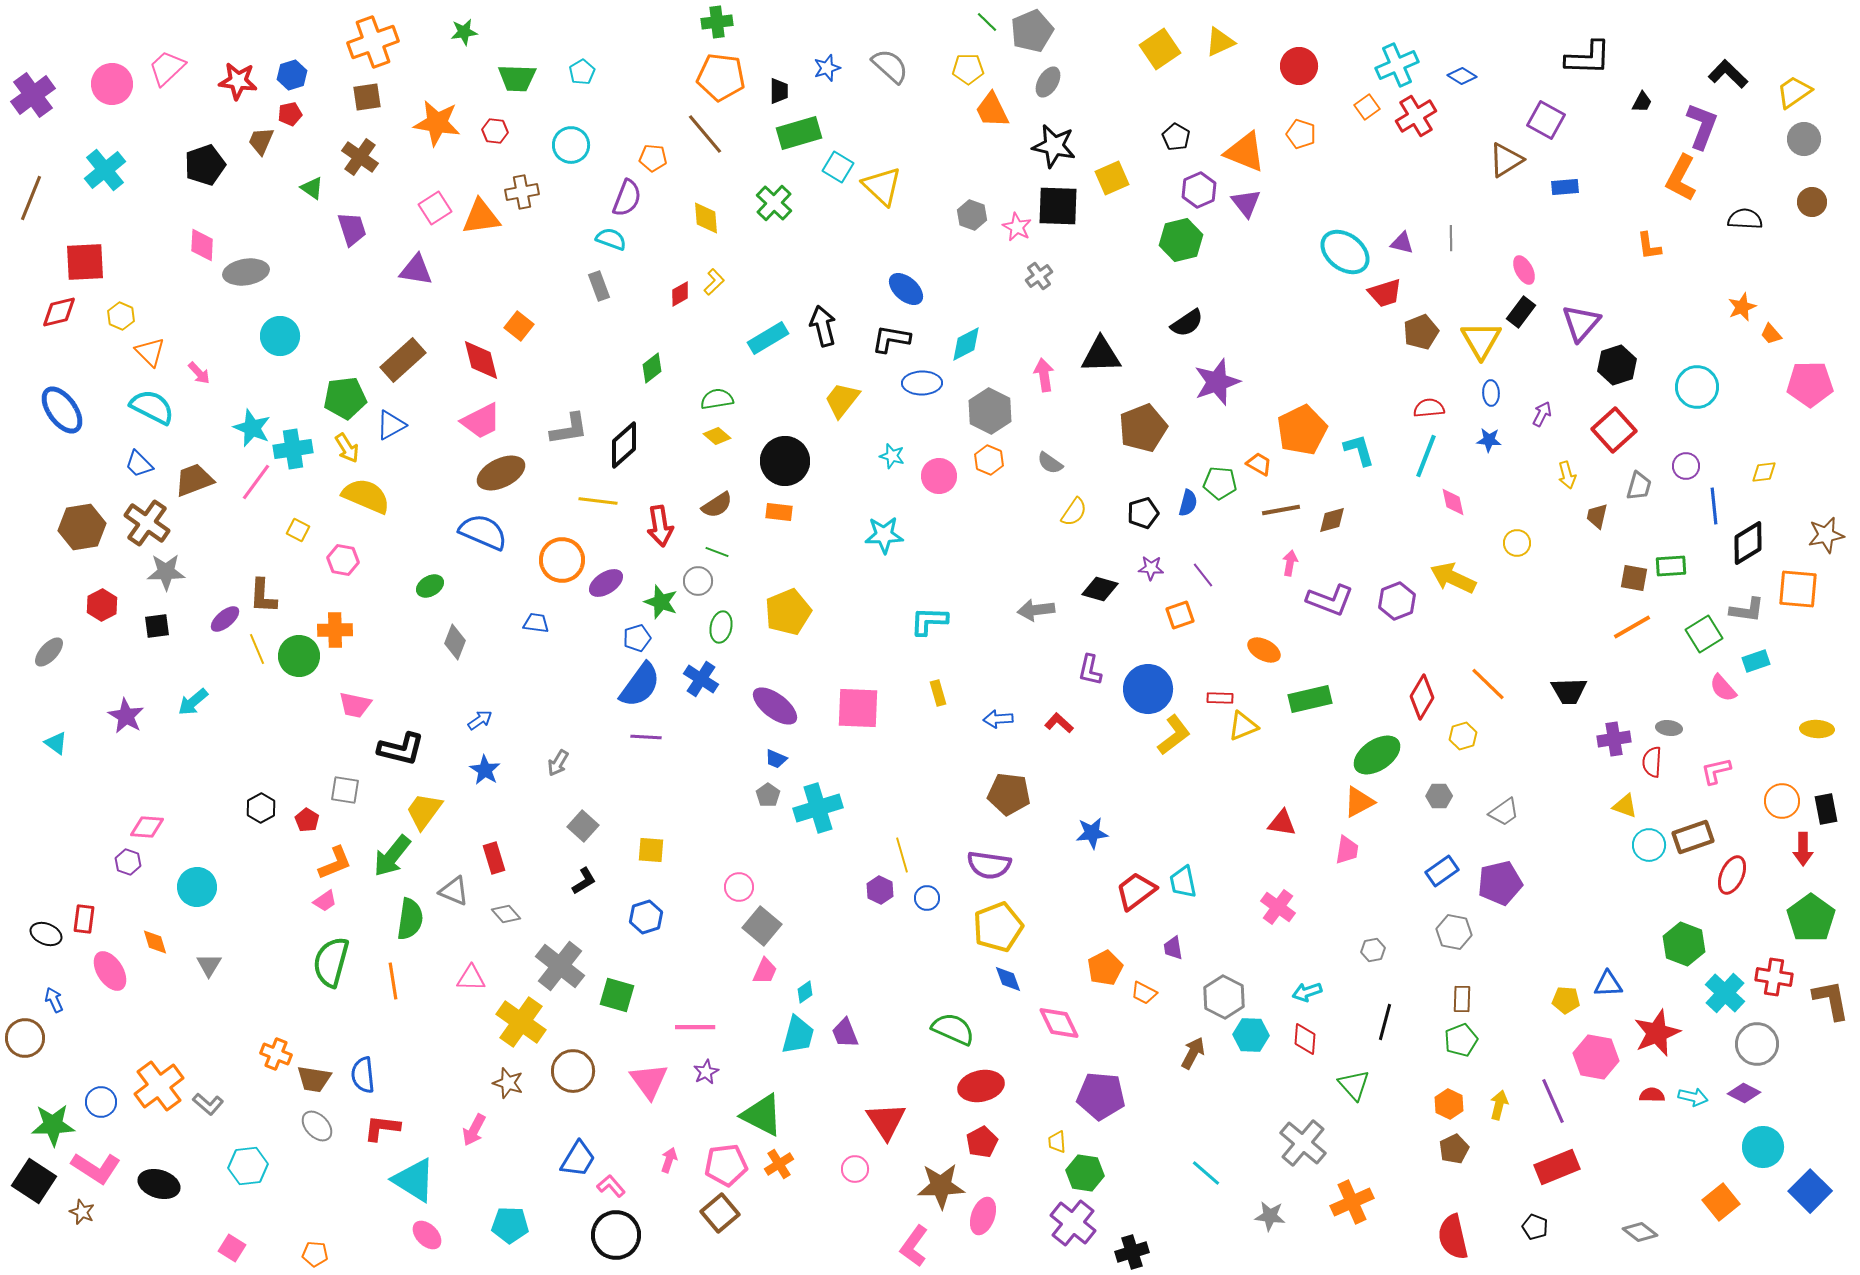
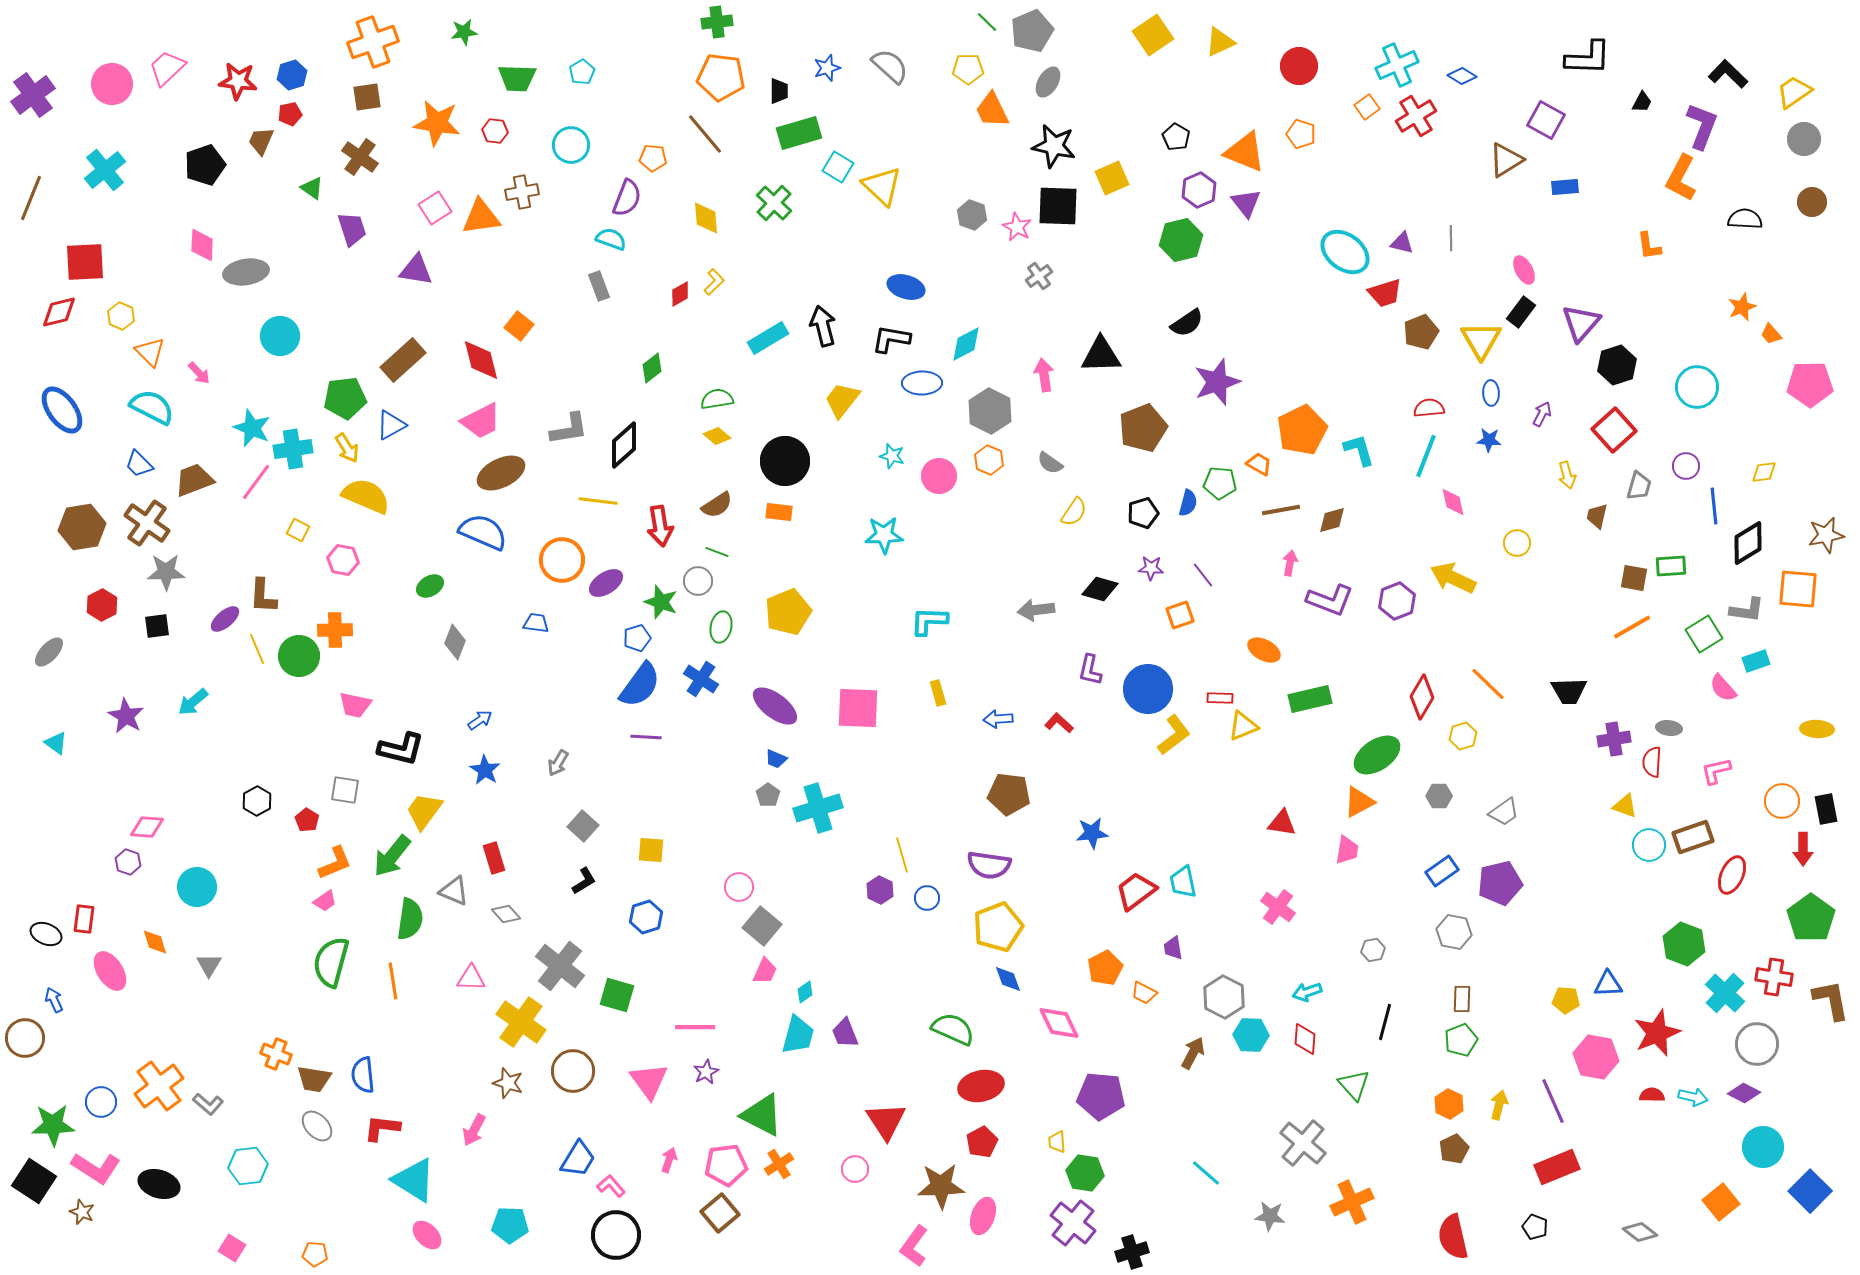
yellow square at (1160, 49): moved 7 px left, 14 px up
blue ellipse at (906, 289): moved 2 px up; rotated 24 degrees counterclockwise
black hexagon at (261, 808): moved 4 px left, 7 px up
